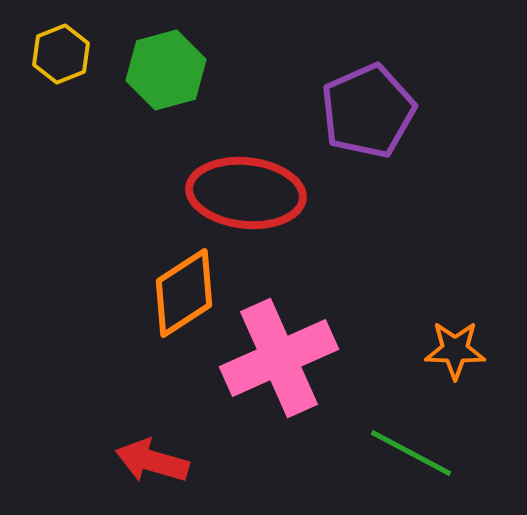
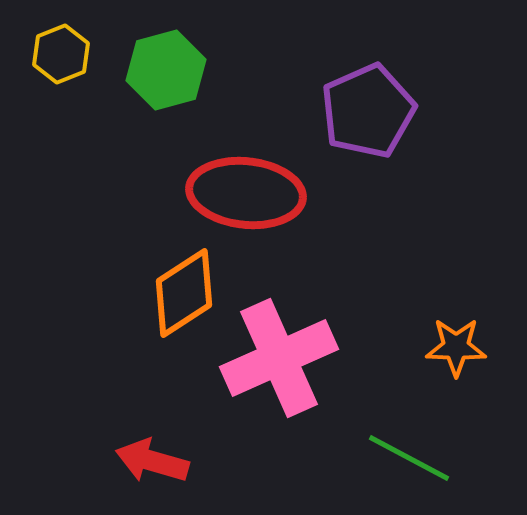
orange star: moved 1 px right, 3 px up
green line: moved 2 px left, 5 px down
